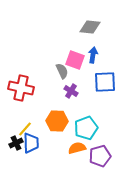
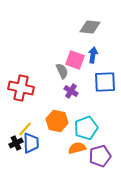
orange hexagon: rotated 10 degrees clockwise
